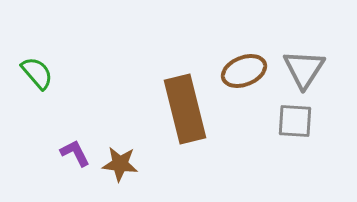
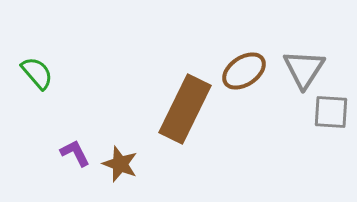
brown ellipse: rotated 12 degrees counterclockwise
brown rectangle: rotated 40 degrees clockwise
gray square: moved 36 px right, 9 px up
brown star: rotated 15 degrees clockwise
